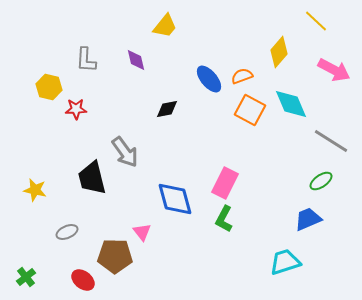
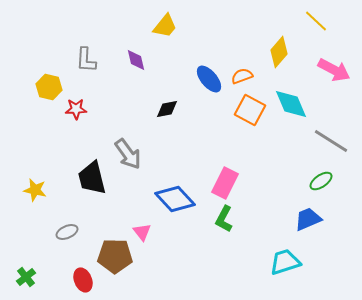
gray arrow: moved 3 px right, 2 px down
blue diamond: rotated 27 degrees counterclockwise
red ellipse: rotated 30 degrees clockwise
